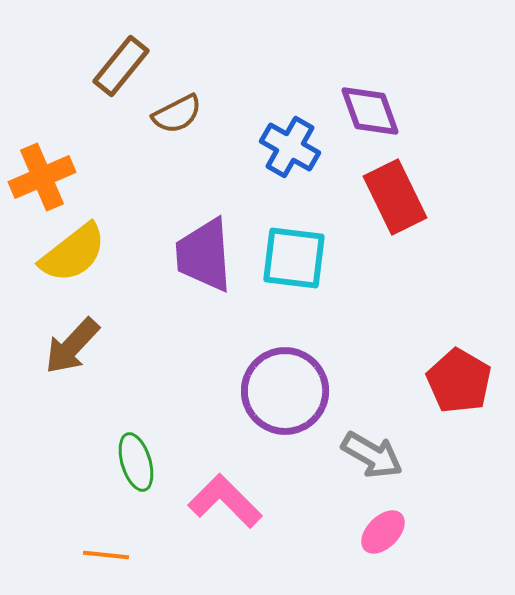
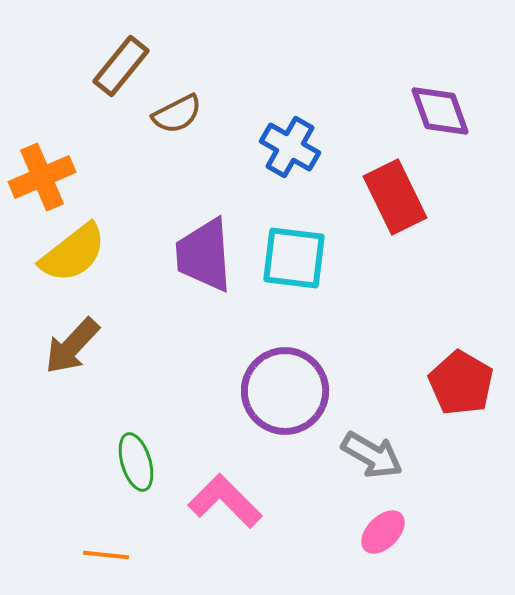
purple diamond: moved 70 px right
red pentagon: moved 2 px right, 2 px down
